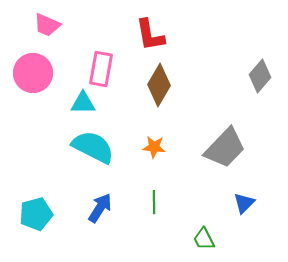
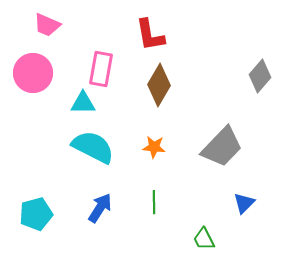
gray trapezoid: moved 3 px left, 1 px up
